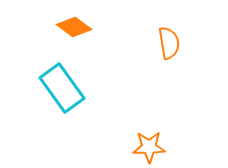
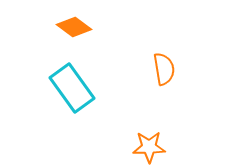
orange semicircle: moved 5 px left, 26 px down
cyan rectangle: moved 10 px right
